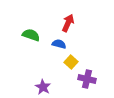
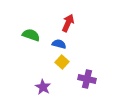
yellow square: moved 9 px left
